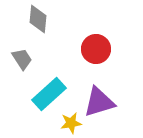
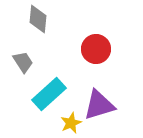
gray trapezoid: moved 1 px right, 3 px down
purple triangle: moved 3 px down
yellow star: rotated 15 degrees counterclockwise
